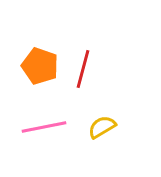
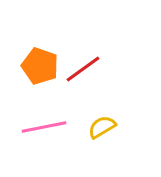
red line: rotated 39 degrees clockwise
